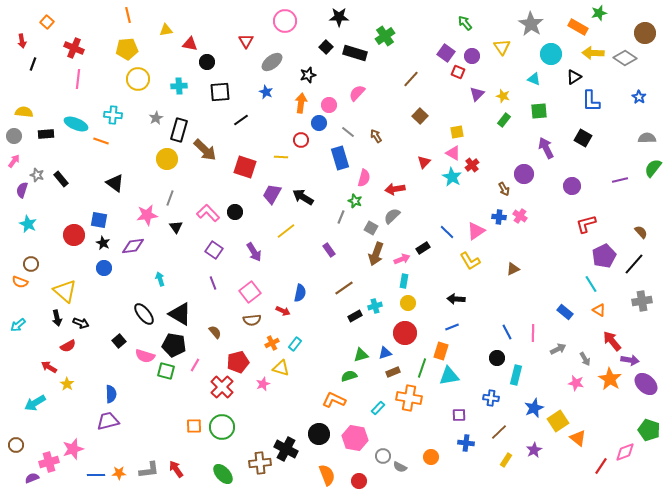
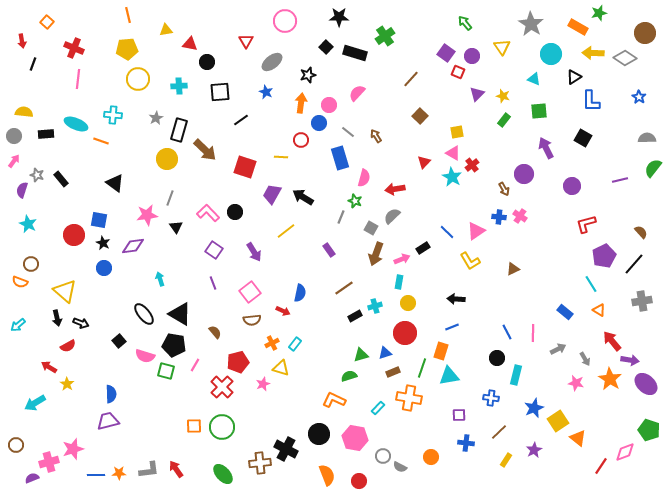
cyan rectangle at (404, 281): moved 5 px left, 1 px down
